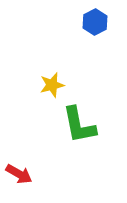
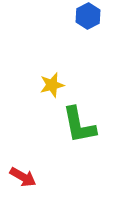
blue hexagon: moved 7 px left, 6 px up
red arrow: moved 4 px right, 3 px down
